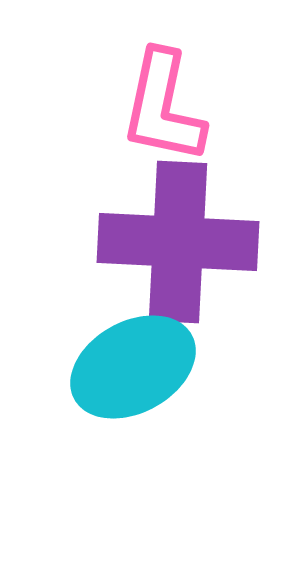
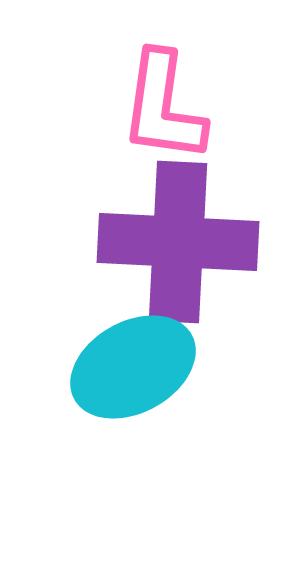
pink L-shape: rotated 4 degrees counterclockwise
